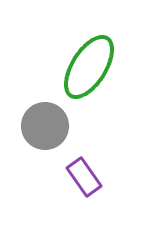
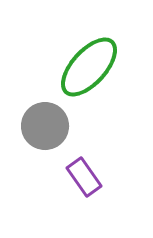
green ellipse: rotated 10 degrees clockwise
